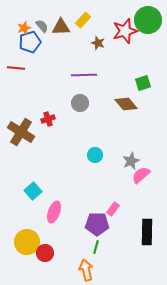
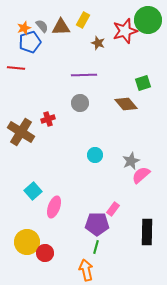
yellow rectangle: rotated 14 degrees counterclockwise
pink ellipse: moved 5 px up
